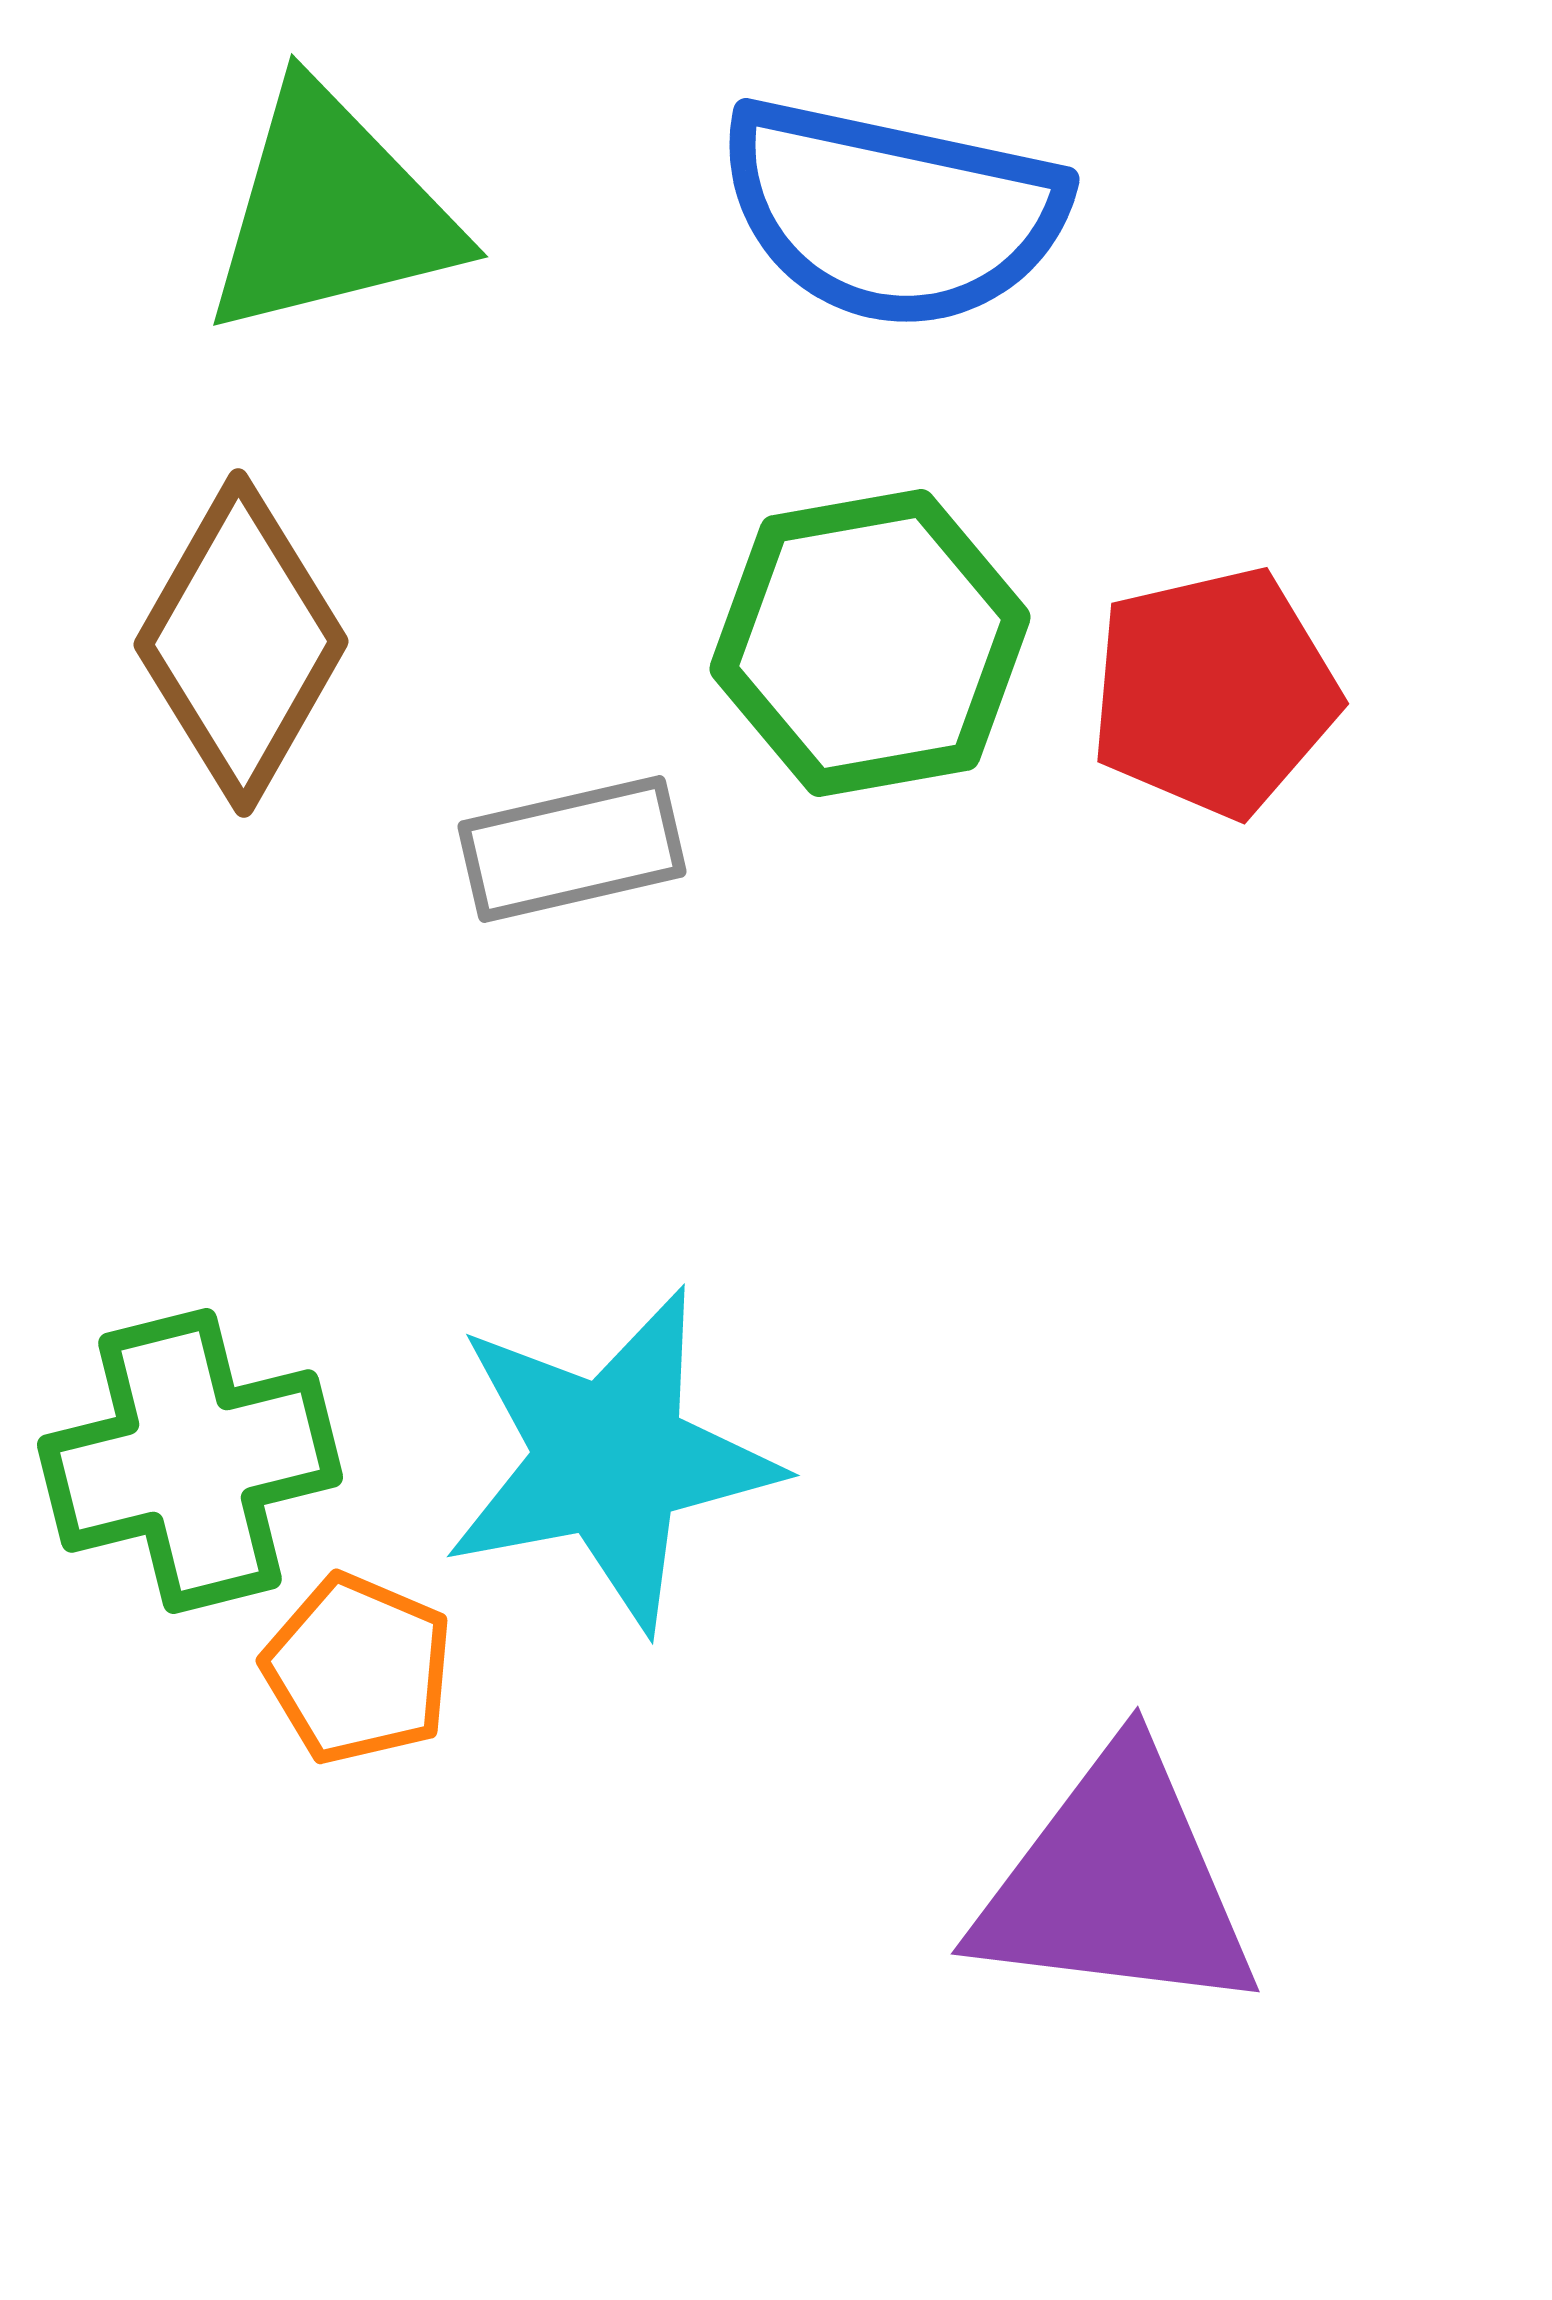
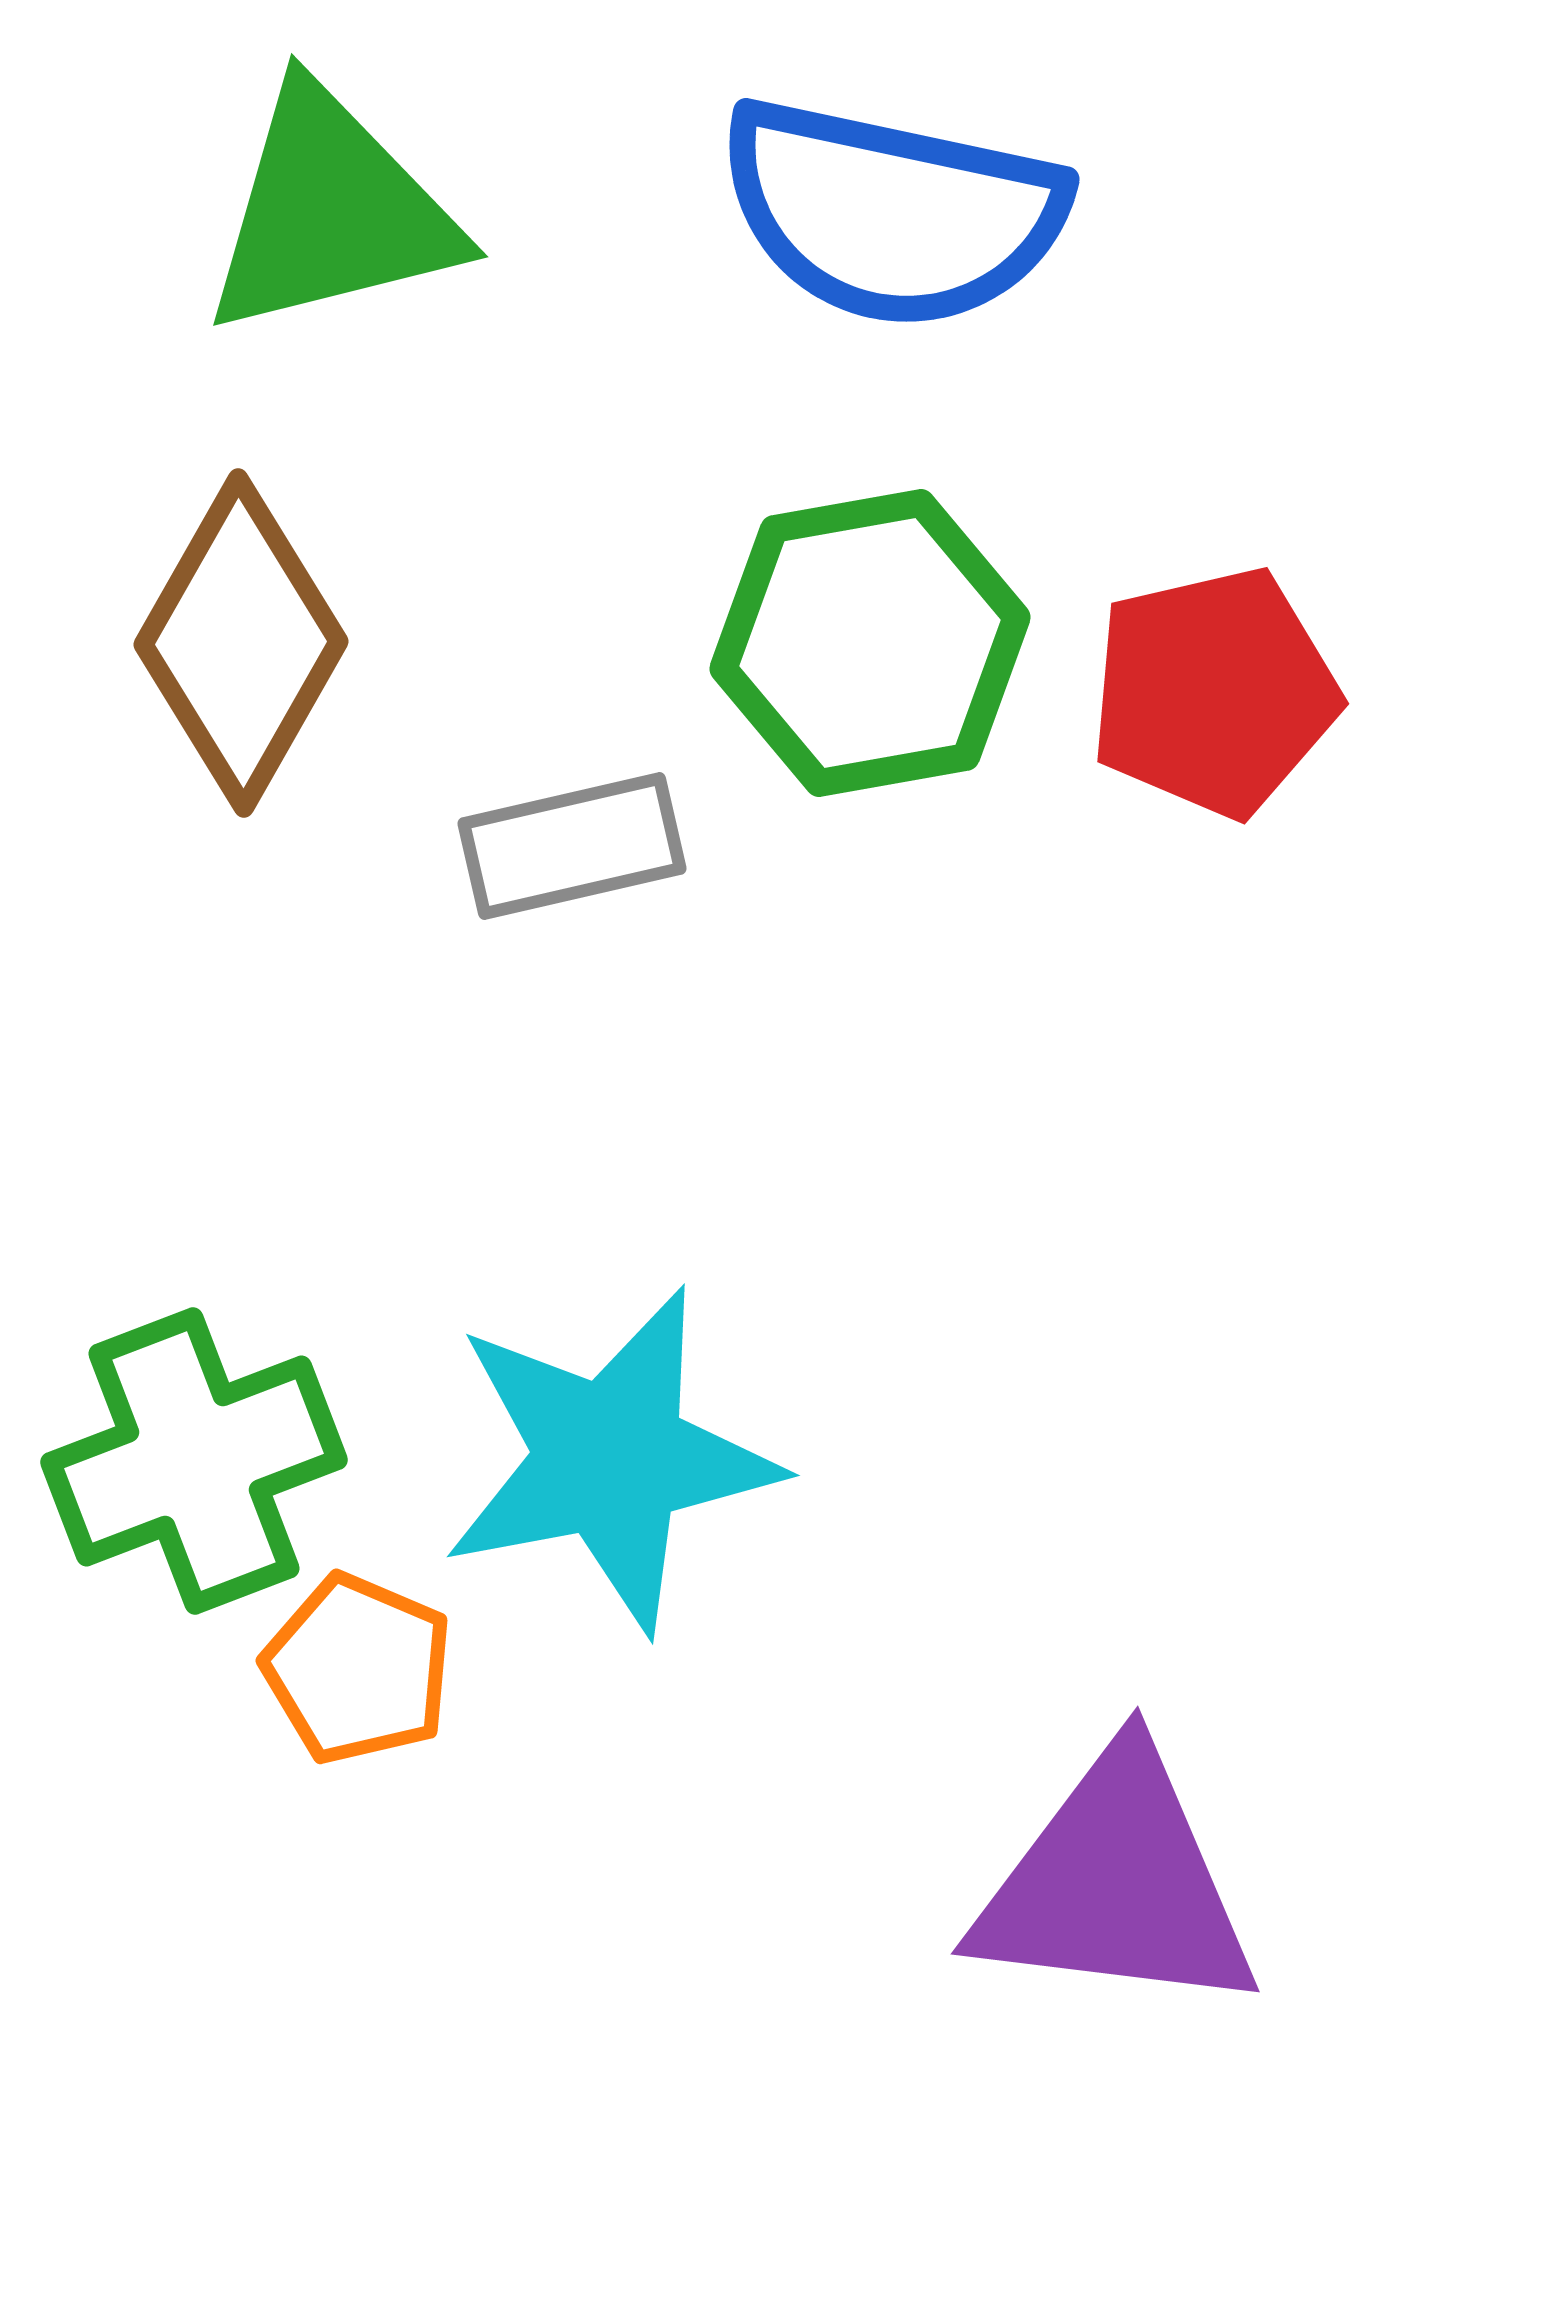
gray rectangle: moved 3 px up
green cross: moved 4 px right; rotated 7 degrees counterclockwise
